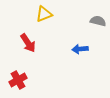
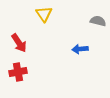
yellow triangle: rotated 42 degrees counterclockwise
red arrow: moved 9 px left
red cross: moved 8 px up; rotated 18 degrees clockwise
